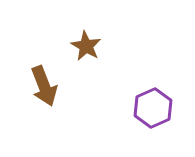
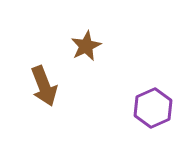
brown star: rotated 16 degrees clockwise
